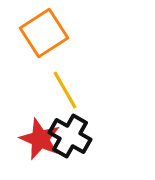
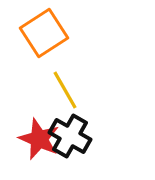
red star: moved 1 px left
